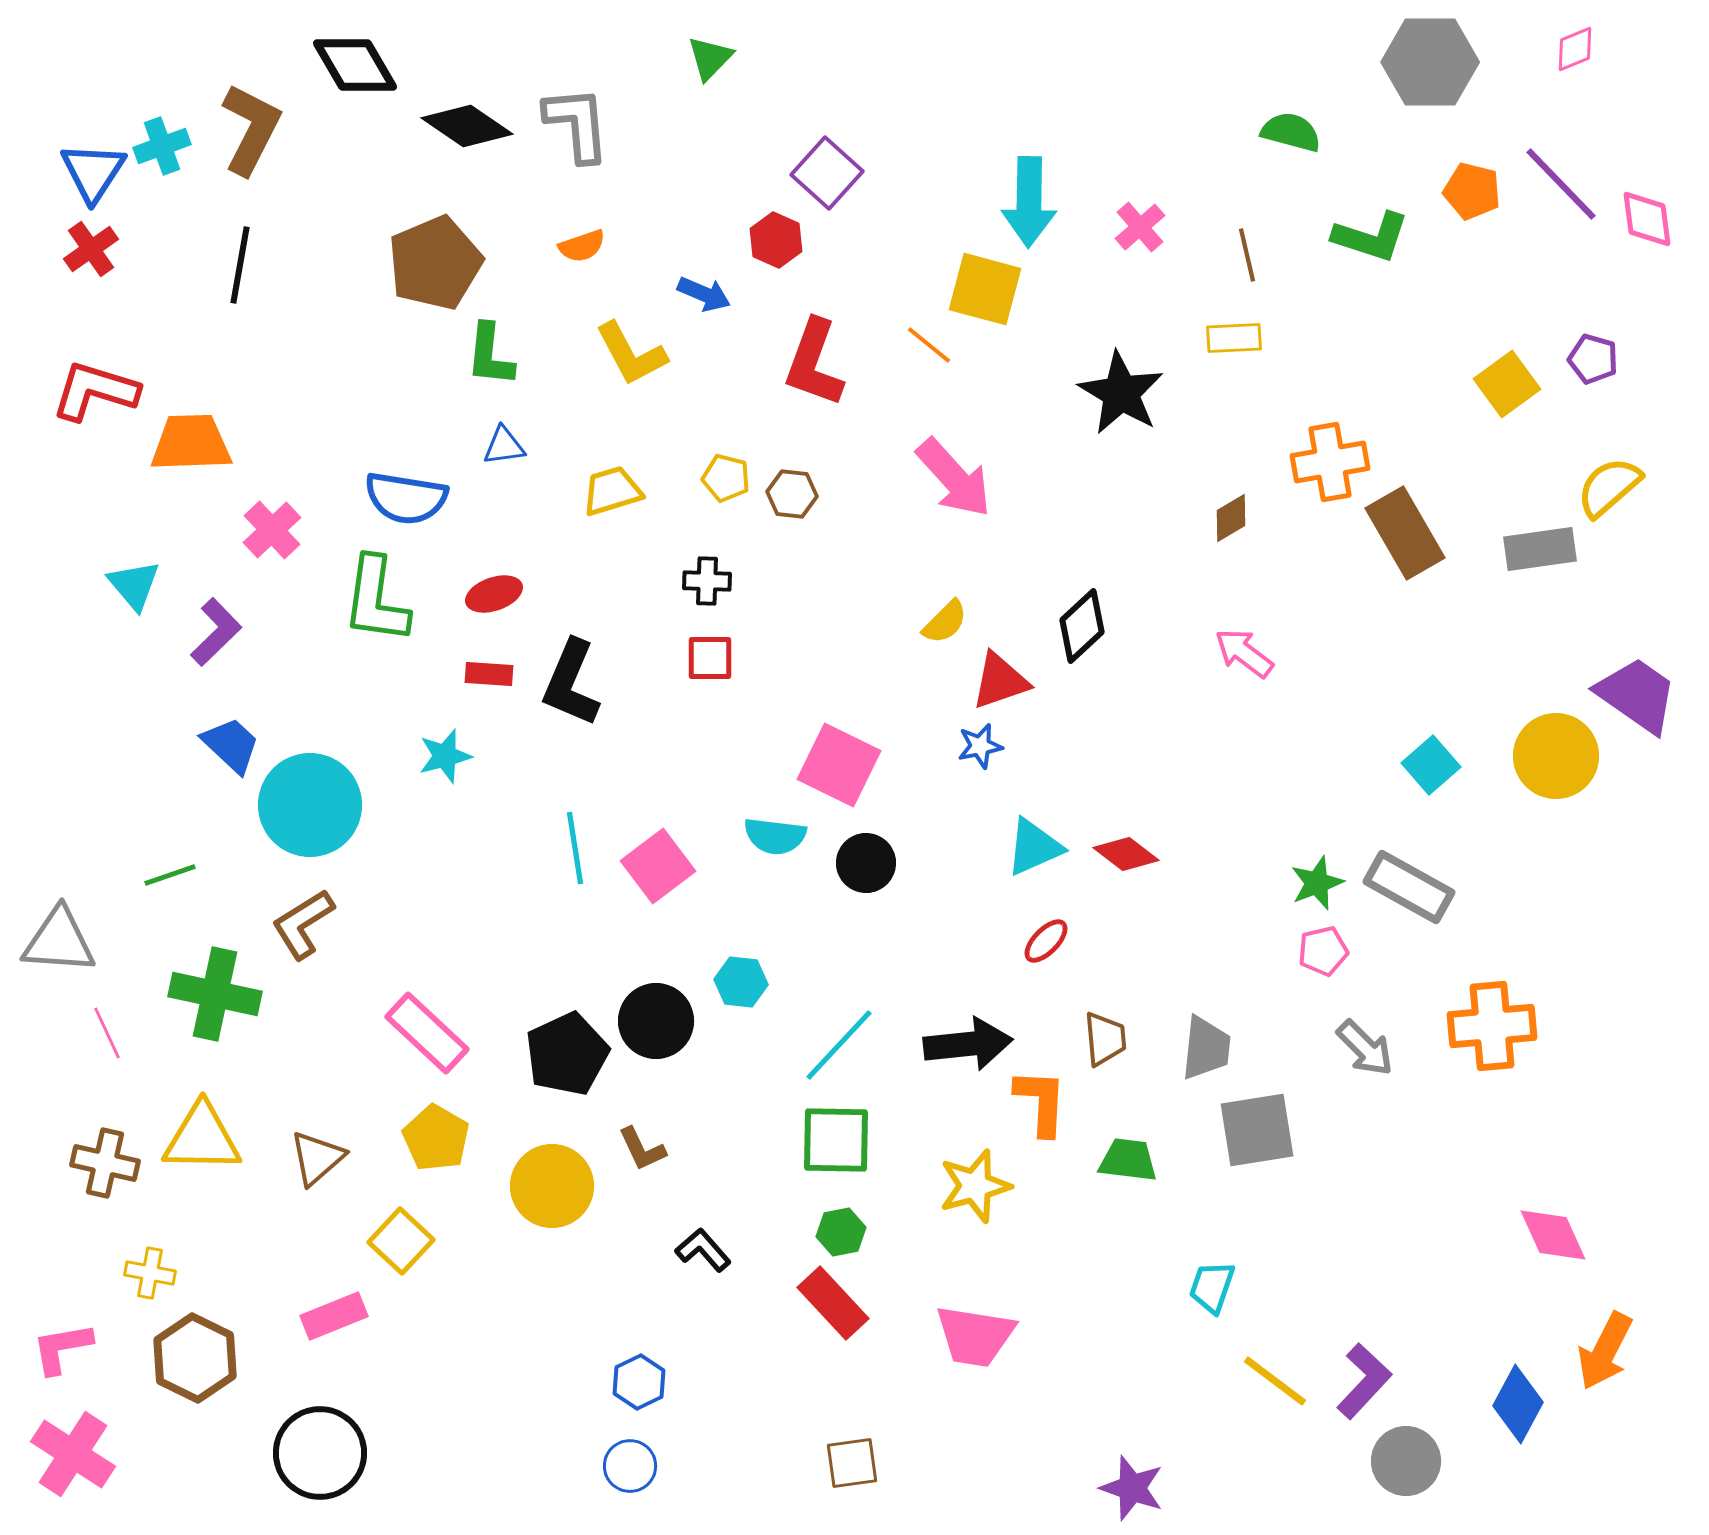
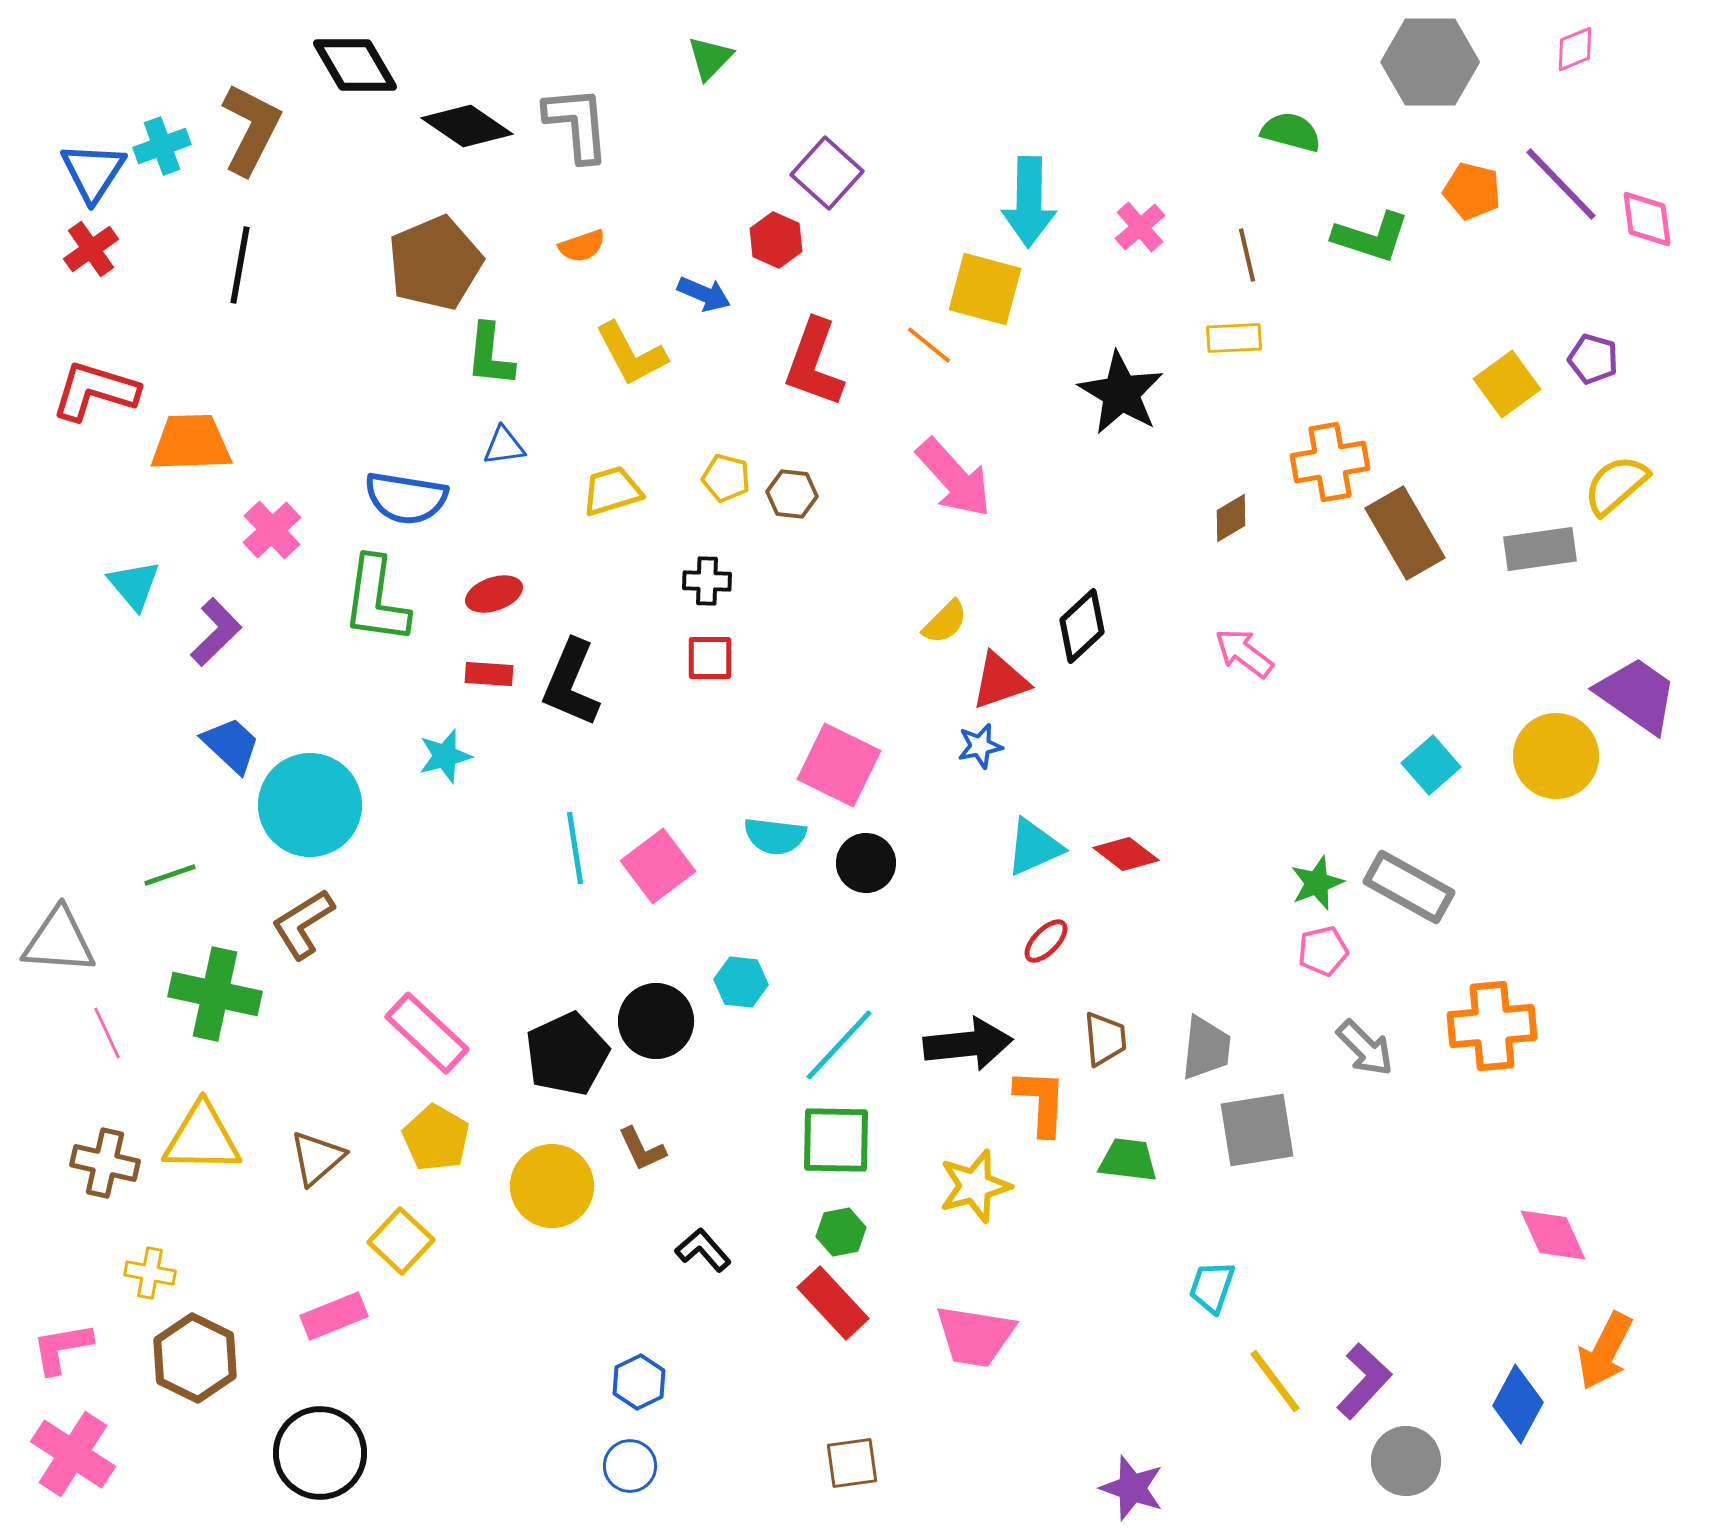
yellow semicircle at (1609, 487): moved 7 px right, 2 px up
yellow line at (1275, 1381): rotated 16 degrees clockwise
